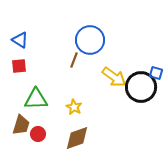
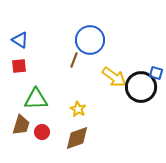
yellow star: moved 4 px right, 2 px down
red circle: moved 4 px right, 2 px up
